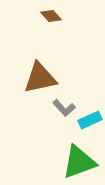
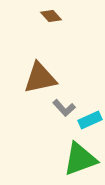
green triangle: moved 1 px right, 3 px up
